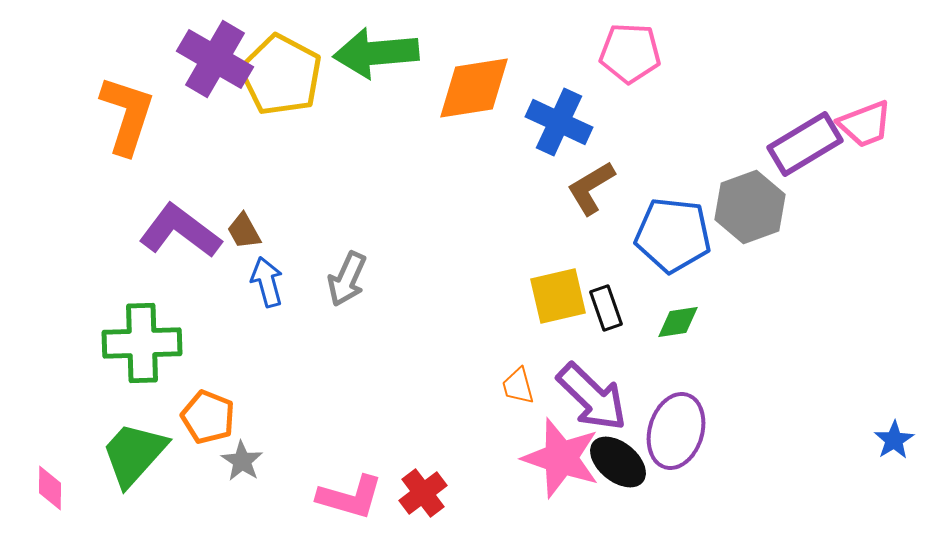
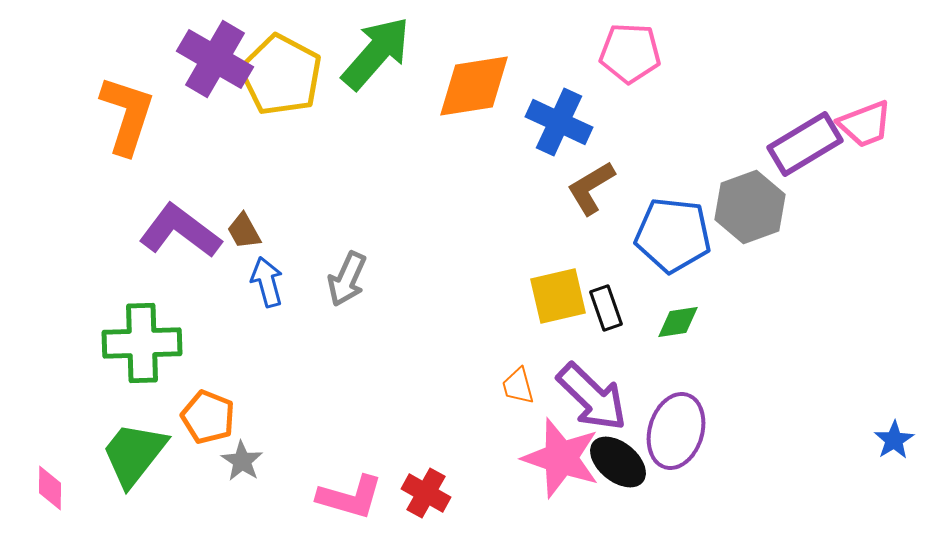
green arrow: rotated 136 degrees clockwise
orange diamond: moved 2 px up
green trapezoid: rotated 4 degrees counterclockwise
red cross: moved 3 px right; rotated 24 degrees counterclockwise
